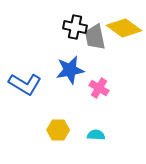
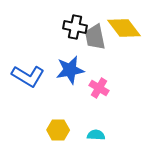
yellow diamond: rotated 16 degrees clockwise
blue L-shape: moved 3 px right, 8 px up
